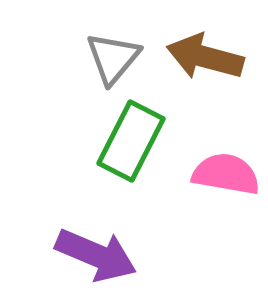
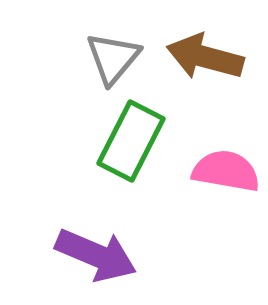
pink semicircle: moved 3 px up
